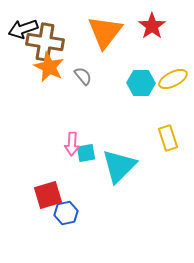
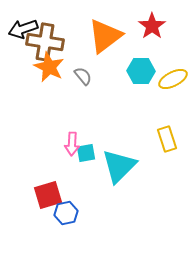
orange triangle: moved 4 px down; rotated 15 degrees clockwise
cyan hexagon: moved 12 px up
yellow rectangle: moved 1 px left, 1 px down
